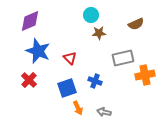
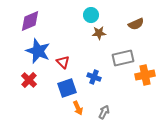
red triangle: moved 7 px left, 4 px down
blue cross: moved 1 px left, 4 px up
gray arrow: rotated 104 degrees clockwise
